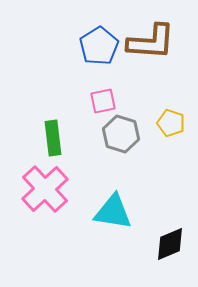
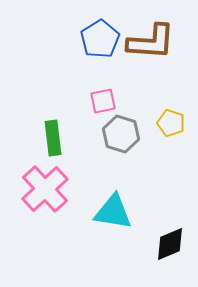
blue pentagon: moved 1 px right, 7 px up
